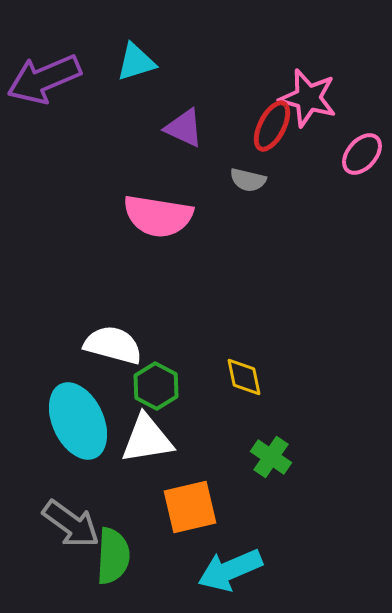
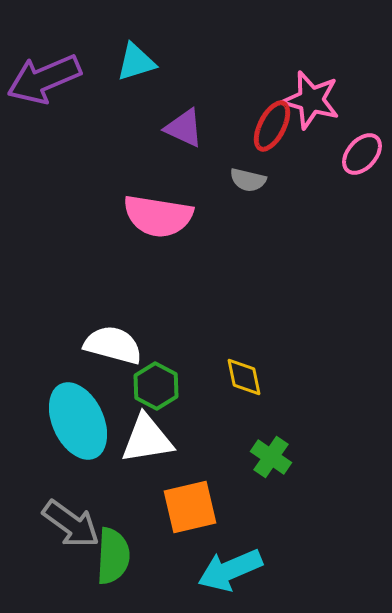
pink star: moved 3 px right, 2 px down
